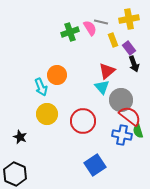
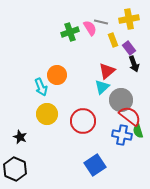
cyan triangle: rotated 28 degrees clockwise
black hexagon: moved 5 px up
